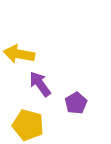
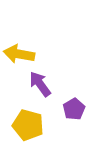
purple pentagon: moved 2 px left, 6 px down
